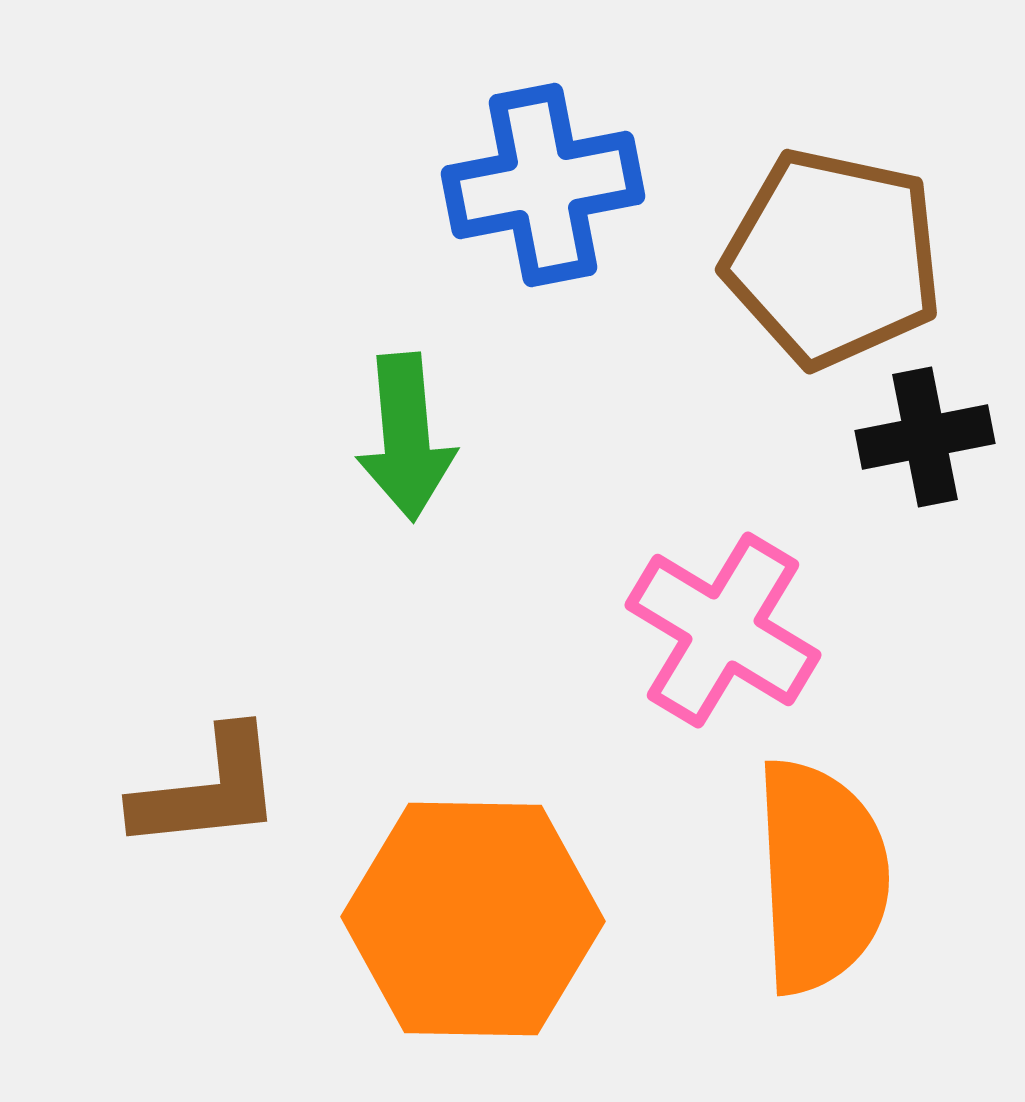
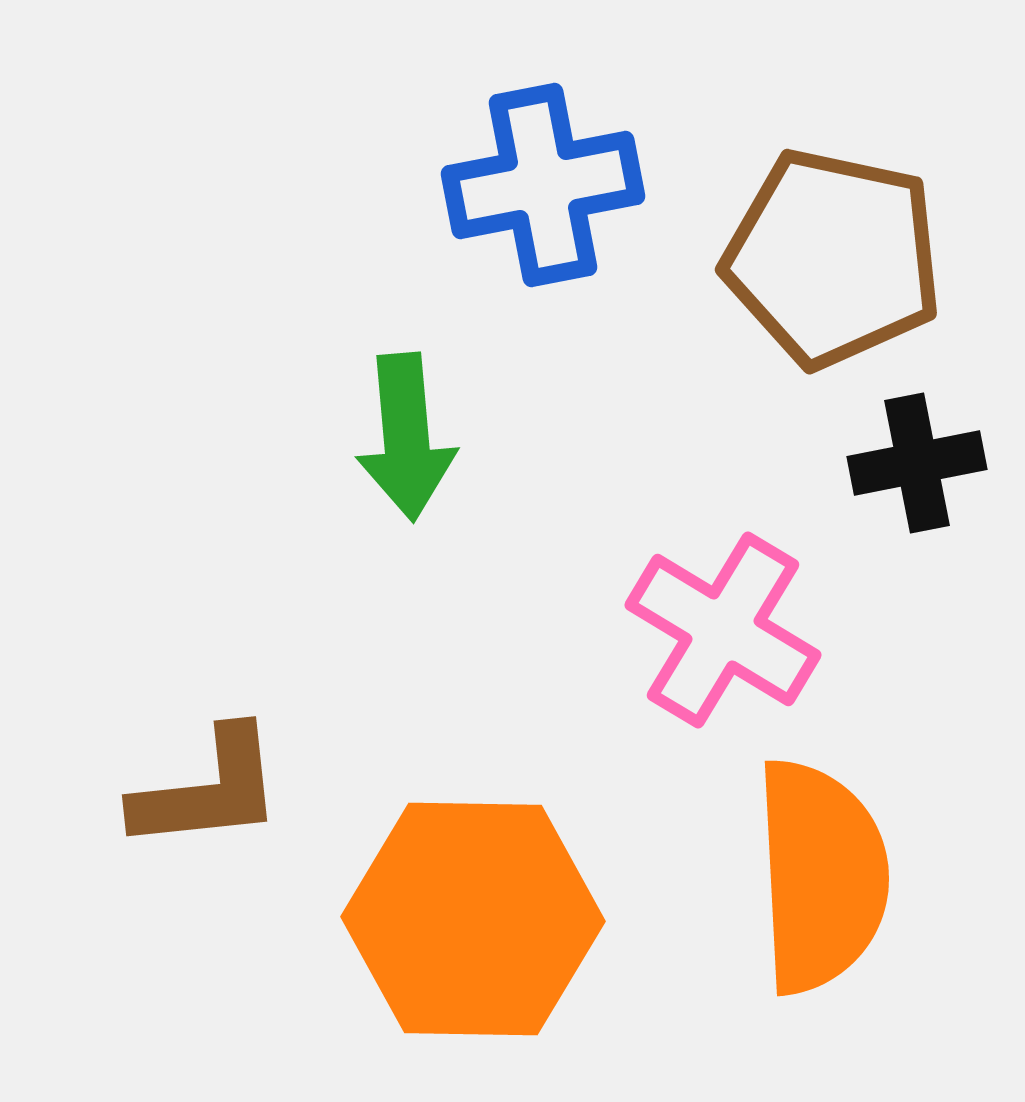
black cross: moved 8 px left, 26 px down
